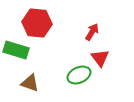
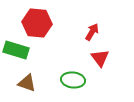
green ellipse: moved 6 px left, 5 px down; rotated 30 degrees clockwise
brown triangle: moved 3 px left
